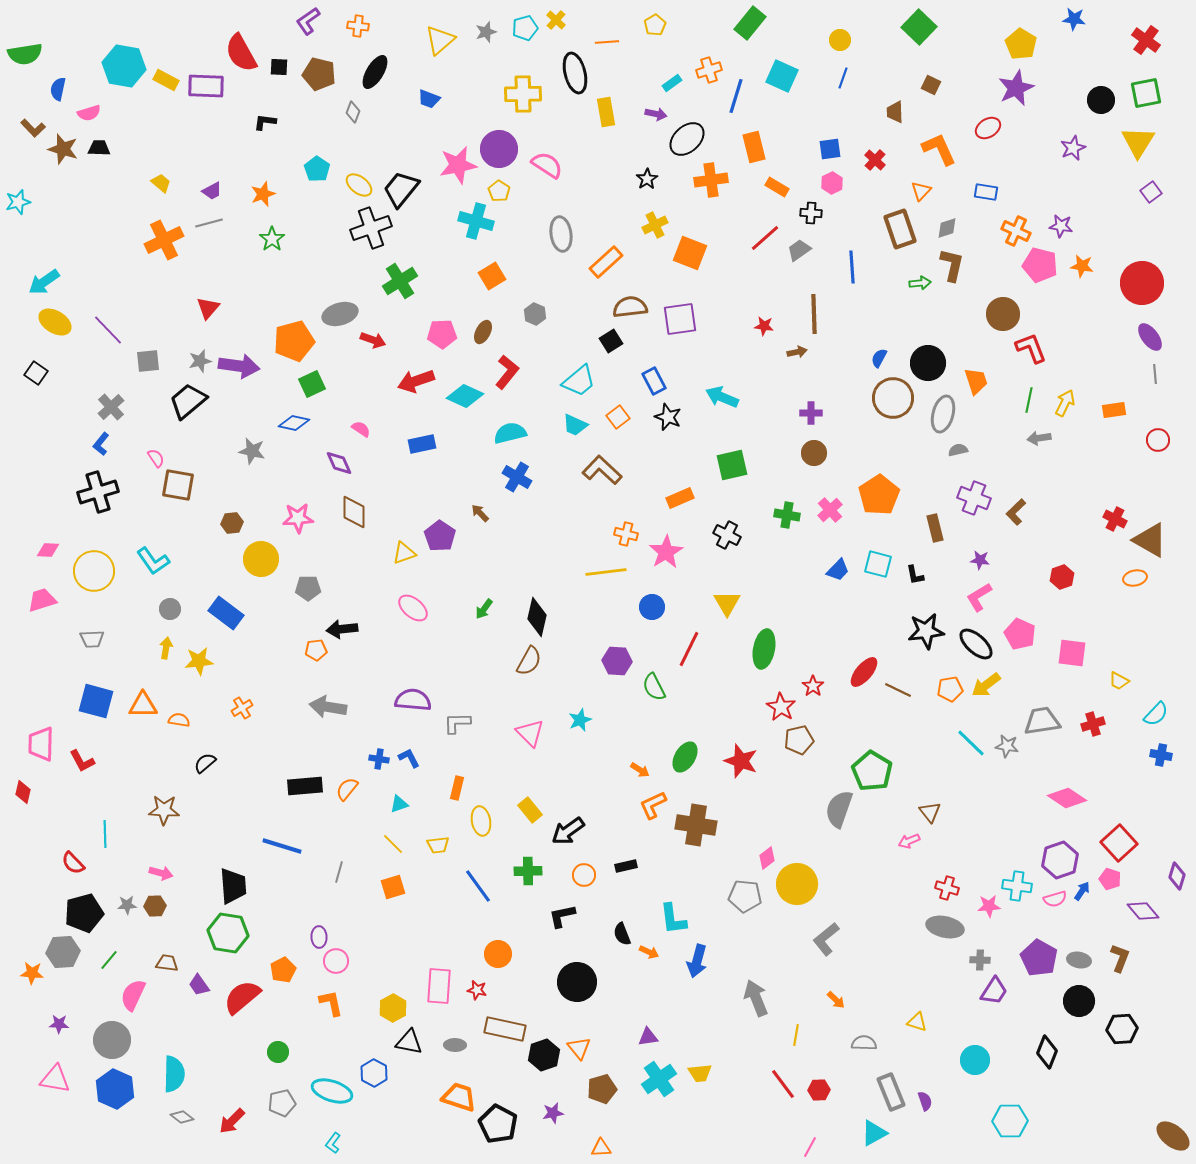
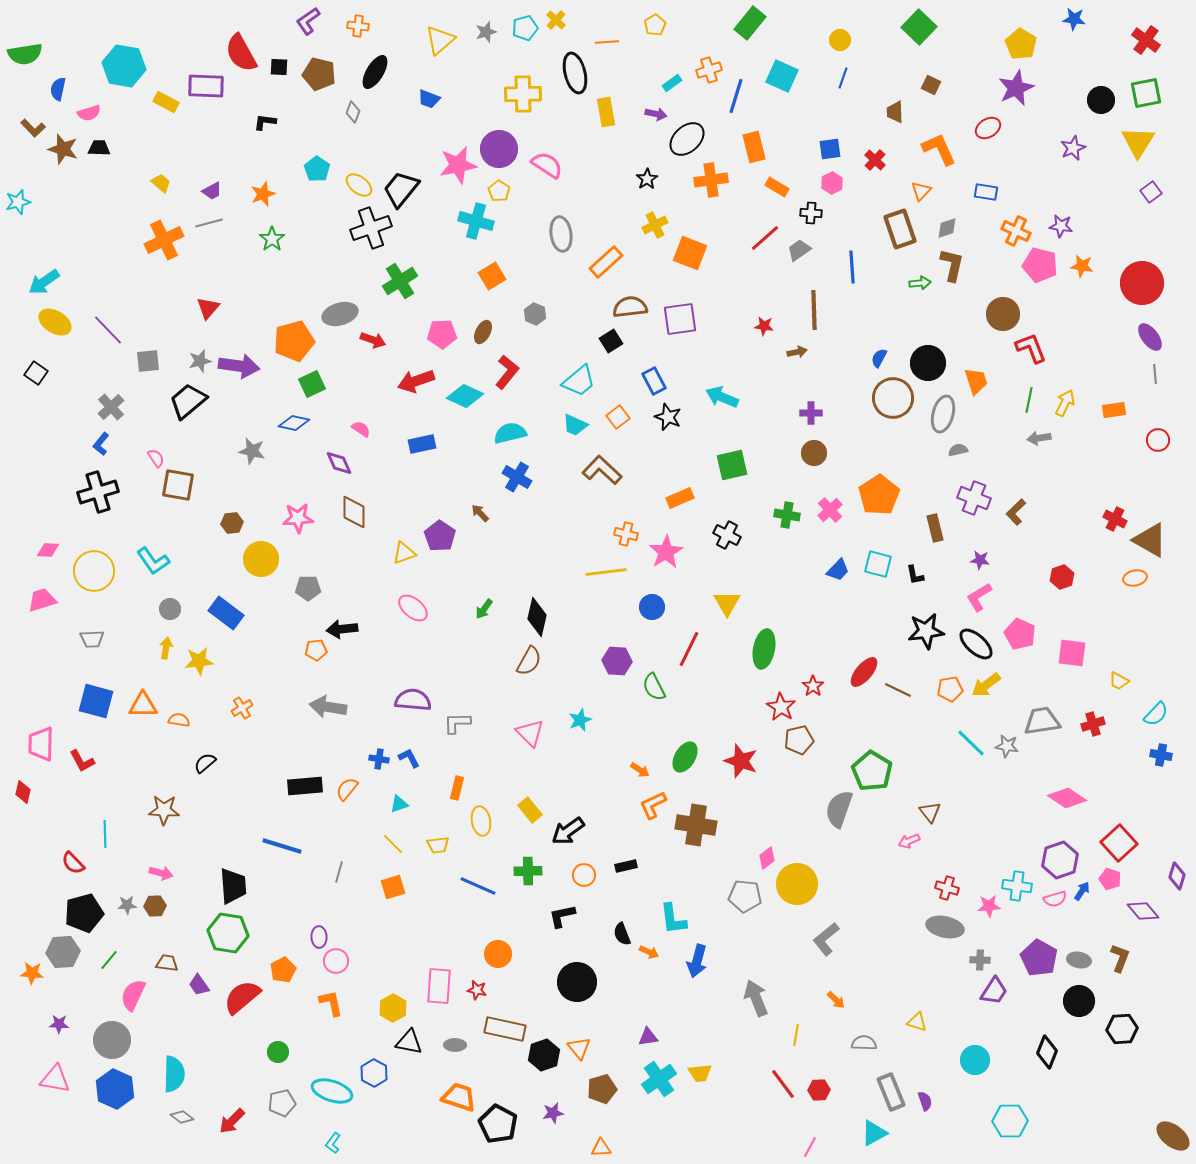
yellow rectangle at (166, 80): moved 22 px down
brown line at (814, 314): moved 4 px up
blue line at (478, 886): rotated 30 degrees counterclockwise
